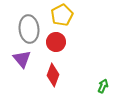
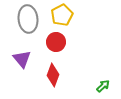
gray ellipse: moved 1 px left, 10 px up
green arrow: rotated 24 degrees clockwise
